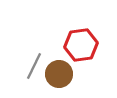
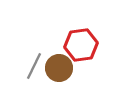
brown circle: moved 6 px up
